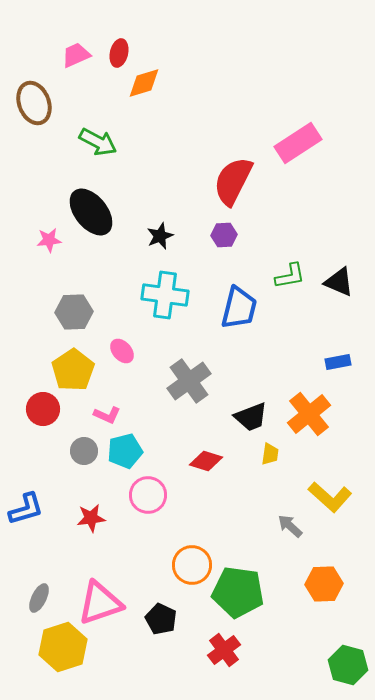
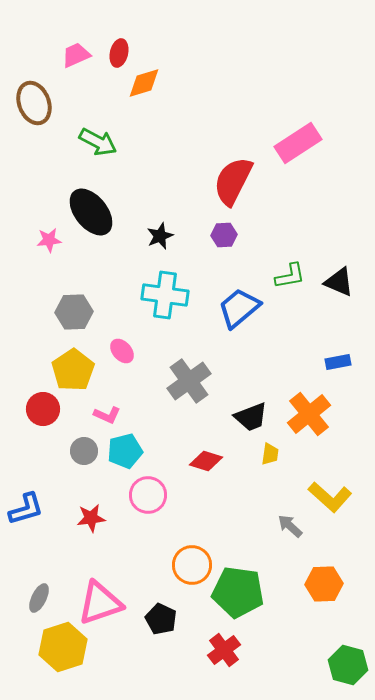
blue trapezoid at (239, 308): rotated 144 degrees counterclockwise
